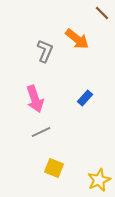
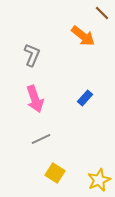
orange arrow: moved 6 px right, 3 px up
gray L-shape: moved 13 px left, 4 px down
gray line: moved 7 px down
yellow square: moved 1 px right, 5 px down; rotated 12 degrees clockwise
